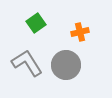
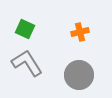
green square: moved 11 px left, 6 px down; rotated 30 degrees counterclockwise
gray circle: moved 13 px right, 10 px down
